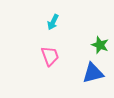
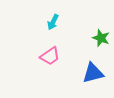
green star: moved 1 px right, 7 px up
pink trapezoid: rotated 75 degrees clockwise
